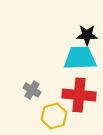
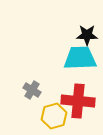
red cross: moved 1 px left, 6 px down
